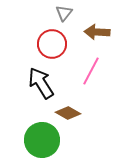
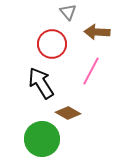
gray triangle: moved 4 px right, 1 px up; rotated 18 degrees counterclockwise
green circle: moved 1 px up
